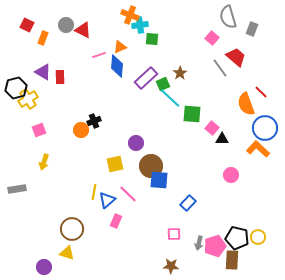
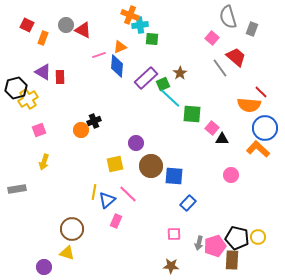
orange semicircle at (246, 104): moved 3 px right, 1 px down; rotated 65 degrees counterclockwise
blue square at (159, 180): moved 15 px right, 4 px up
